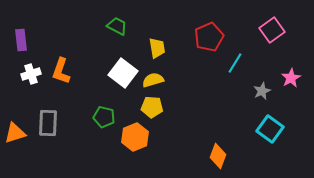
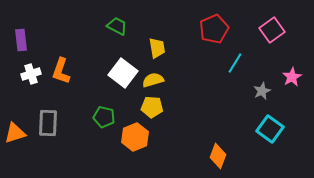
red pentagon: moved 5 px right, 8 px up
pink star: moved 1 px right, 1 px up
